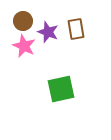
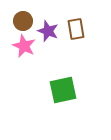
purple star: moved 1 px up
green square: moved 2 px right, 1 px down
